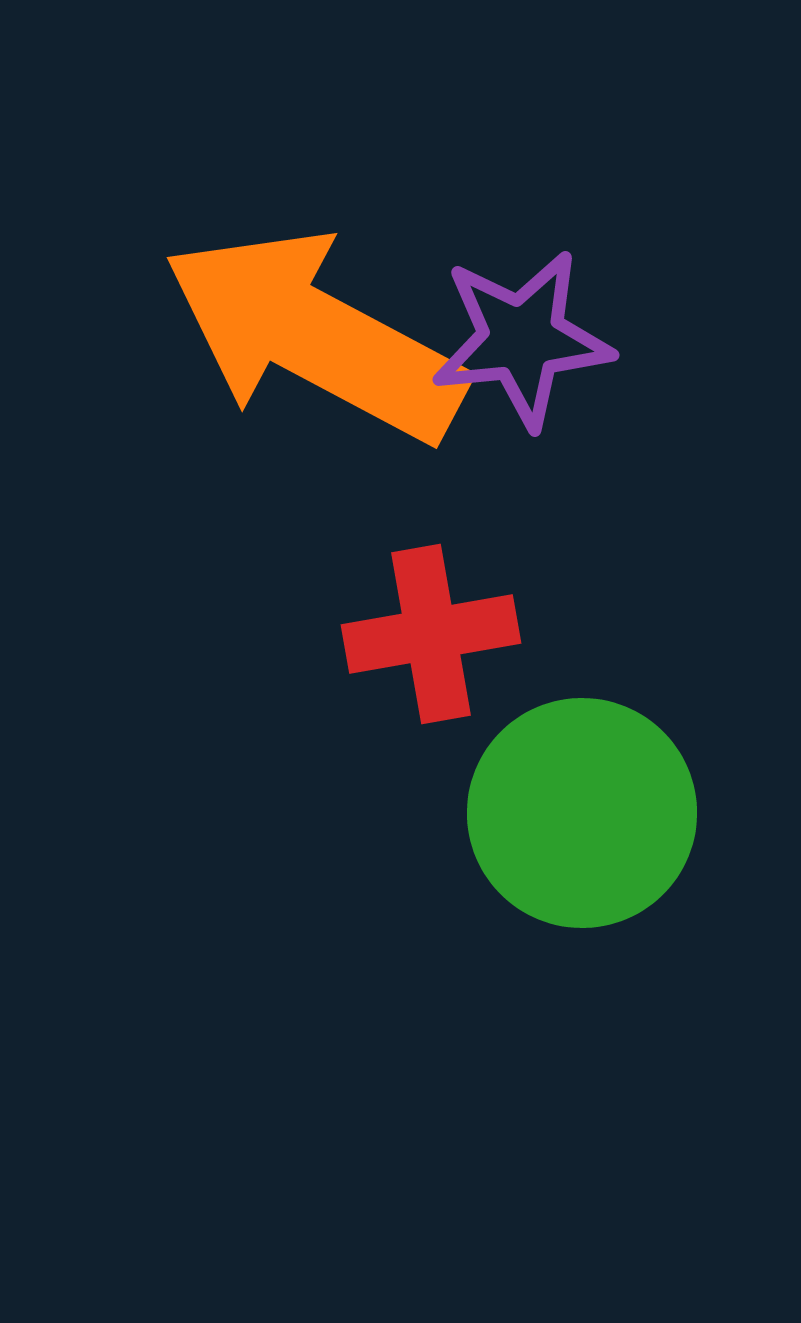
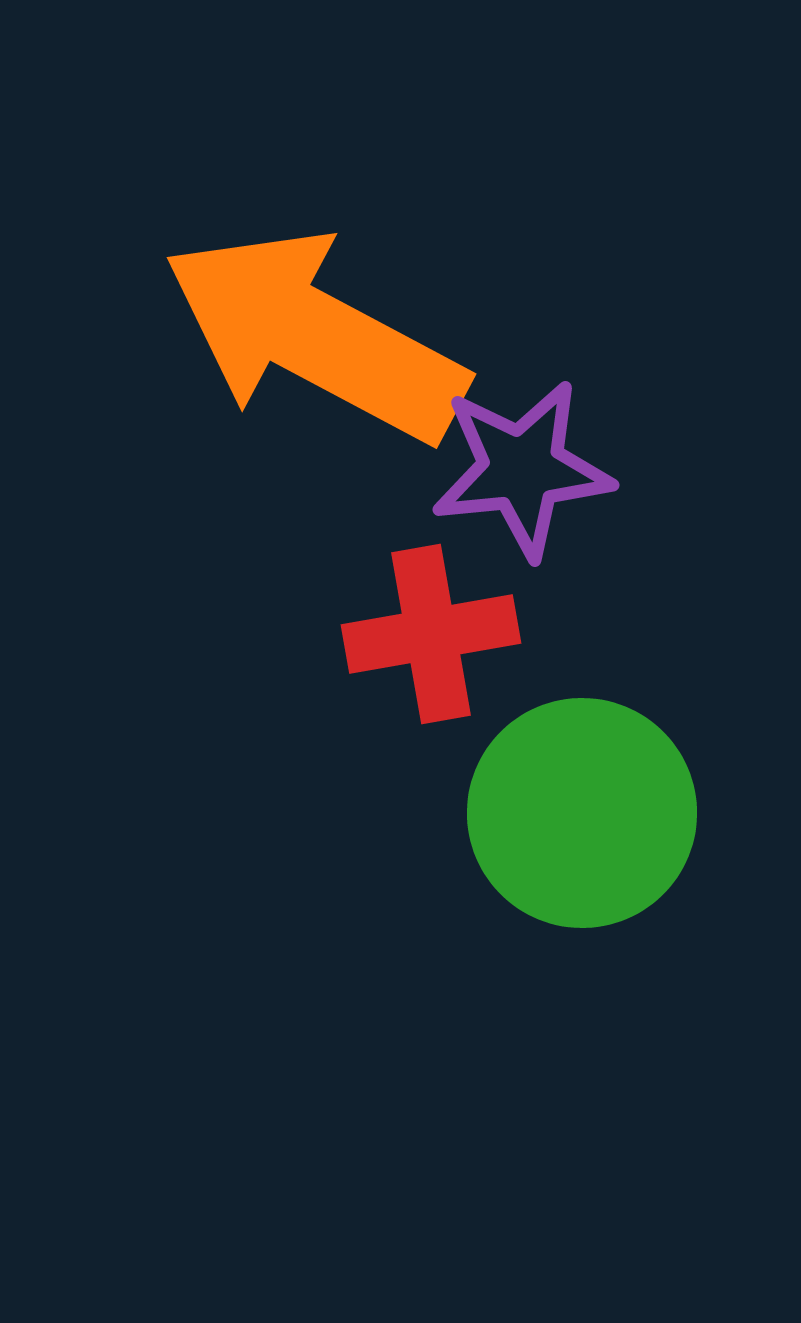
purple star: moved 130 px down
